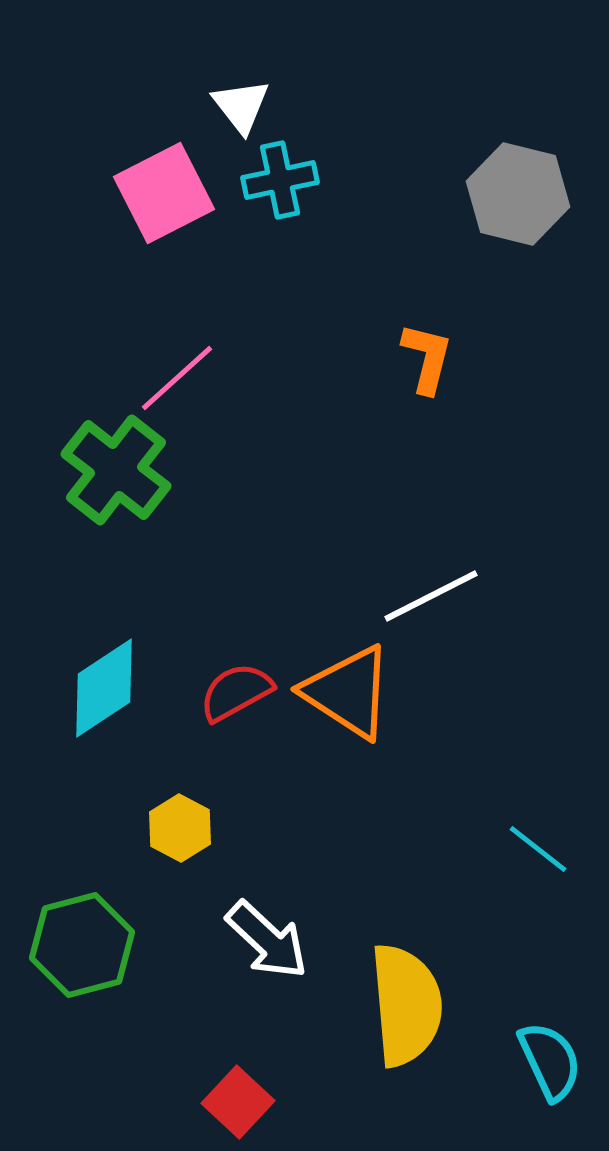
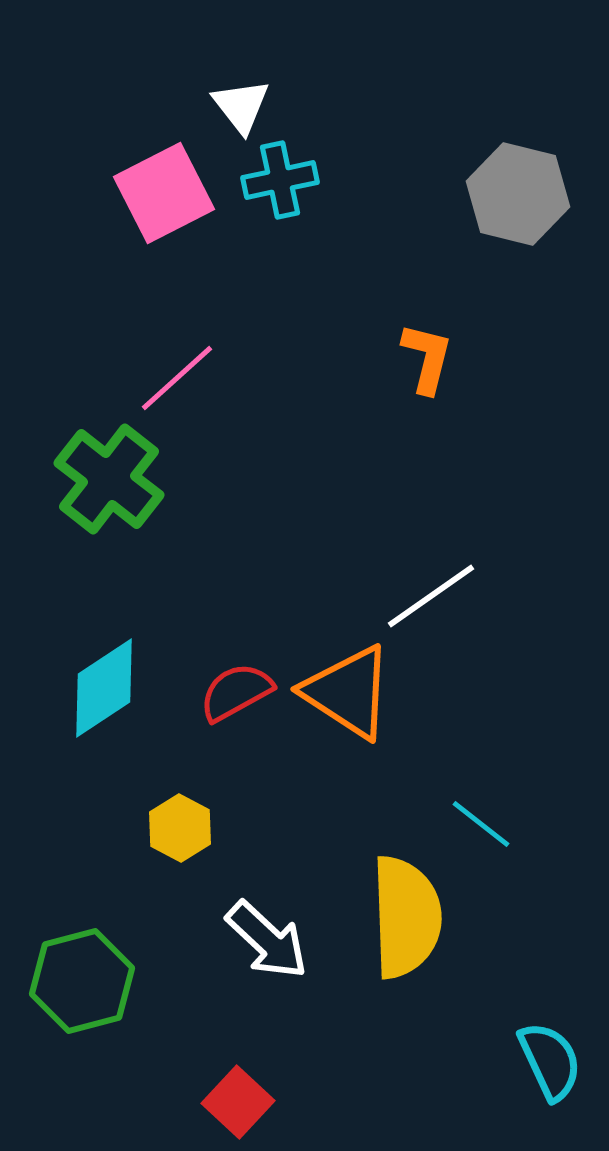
green cross: moved 7 px left, 9 px down
white line: rotated 8 degrees counterclockwise
cyan line: moved 57 px left, 25 px up
green hexagon: moved 36 px down
yellow semicircle: moved 88 px up; rotated 3 degrees clockwise
